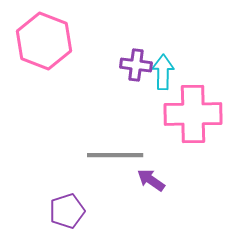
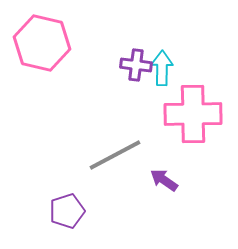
pink hexagon: moved 2 px left, 2 px down; rotated 8 degrees counterclockwise
cyan arrow: moved 1 px left, 4 px up
gray line: rotated 28 degrees counterclockwise
purple arrow: moved 13 px right
